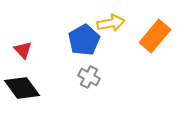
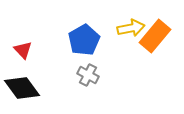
yellow arrow: moved 20 px right, 5 px down
gray cross: moved 1 px left, 2 px up
